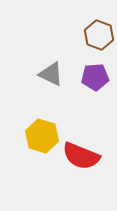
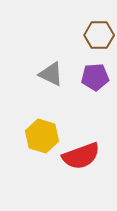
brown hexagon: rotated 20 degrees counterclockwise
red semicircle: rotated 42 degrees counterclockwise
